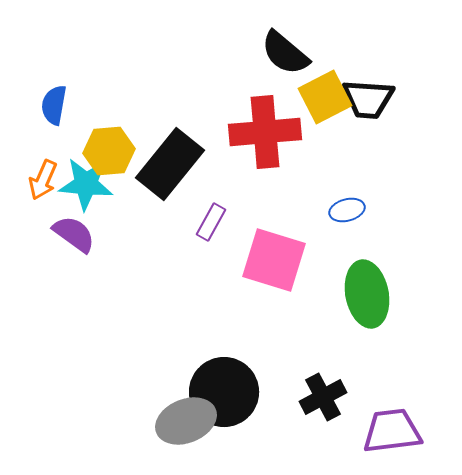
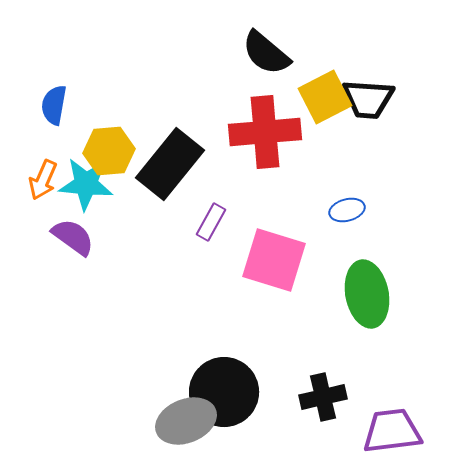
black semicircle: moved 19 px left
purple semicircle: moved 1 px left, 3 px down
black cross: rotated 15 degrees clockwise
